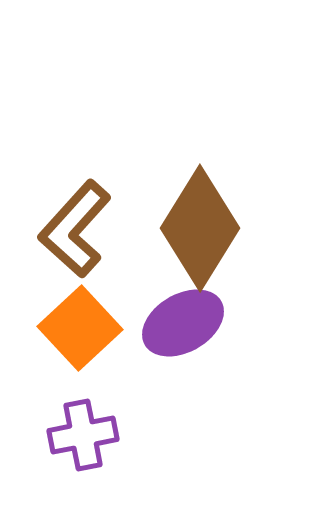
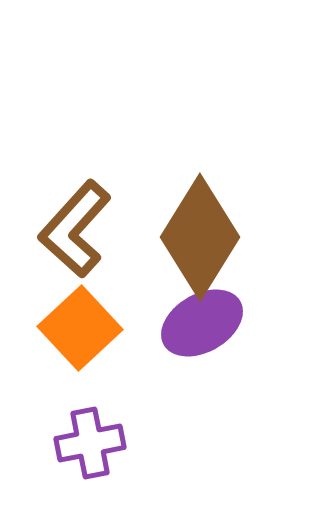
brown diamond: moved 9 px down
purple ellipse: moved 19 px right
purple cross: moved 7 px right, 8 px down
